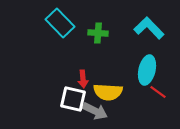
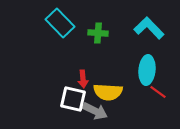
cyan ellipse: rotated 8 degrees counterclockwise
